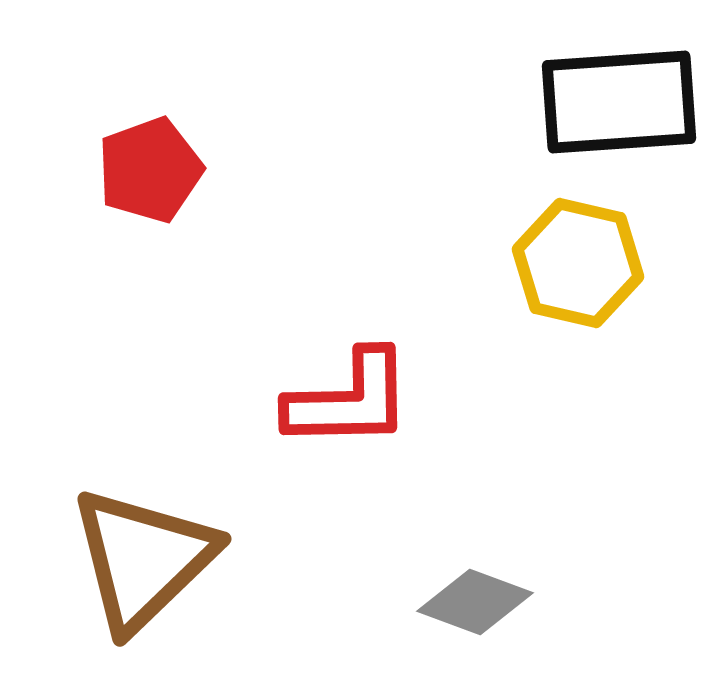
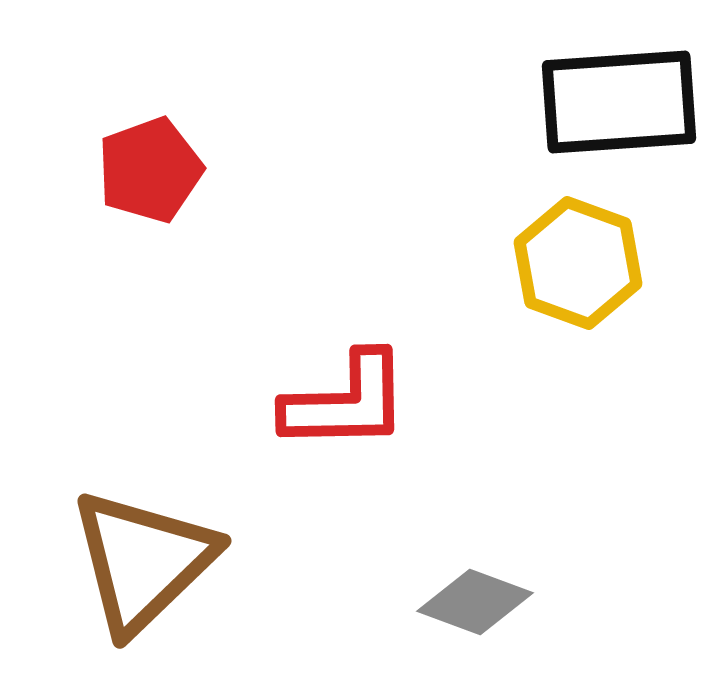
yellow hexagon: rotated 7 degrees clockwise
red L-shape: moved 3 px left, 2 px down
brown triangle: moved 2 px down
